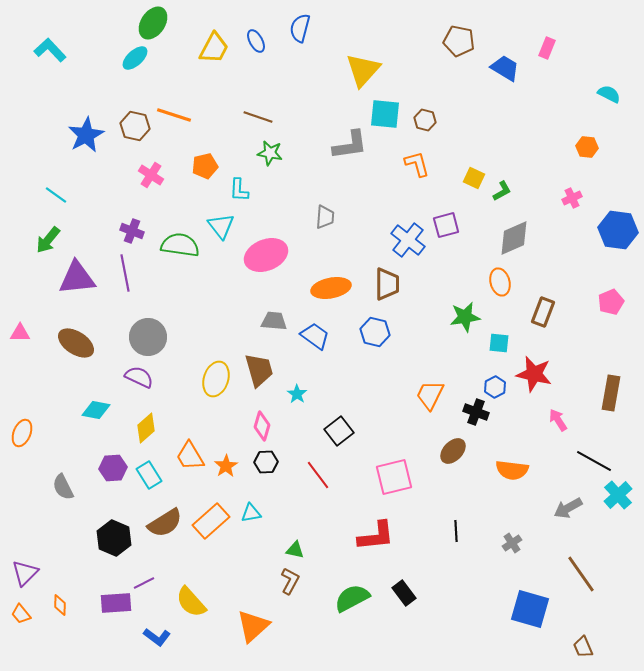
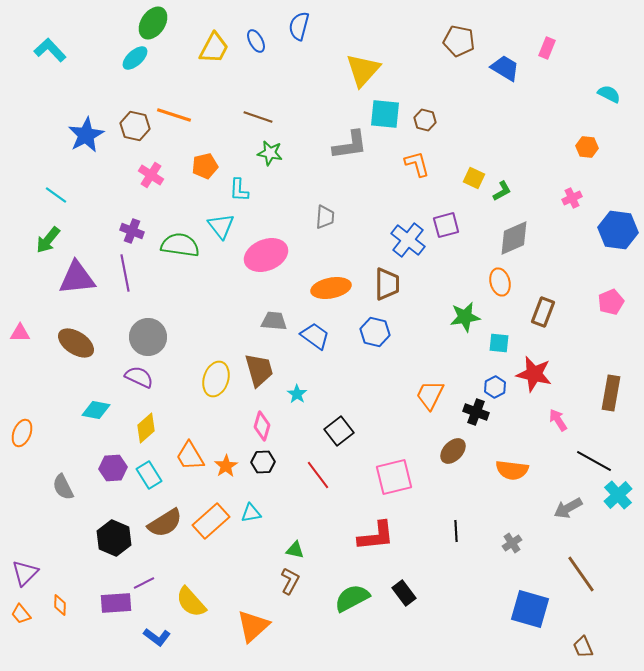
blue semicircle at (300, 28): moved 1 px left, 2 px up
black hexagon at (266, 462): moved 3 px left
